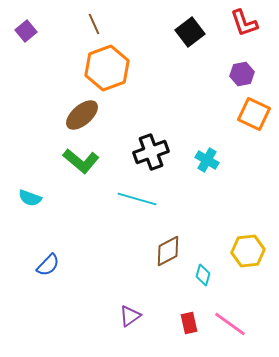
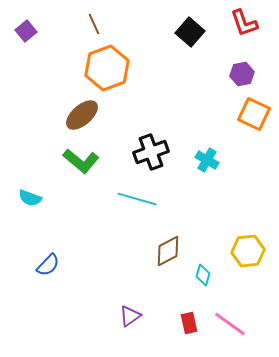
black square: rotated 12 degrees counterclockwise
